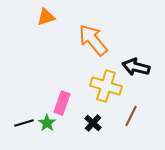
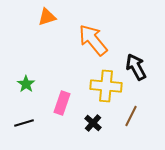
orange triangle: moved 1 px right
black arrow: rotated 48 degrees clockwise
yellow cross: rotated 12 degrees counterclockwise
green star: moved 21 px left, 39 px up
